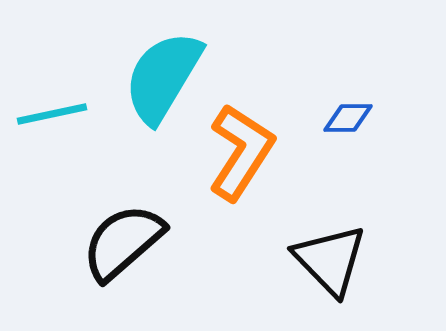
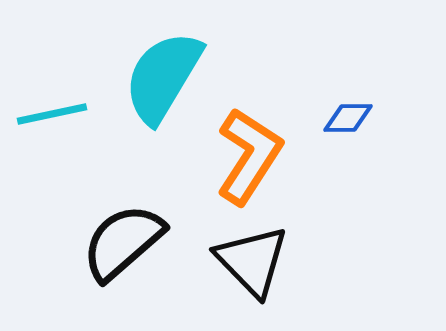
orange L-shape: moved 8 px right, 4 px down
black triangle: moved 78 px left, 1 px down
